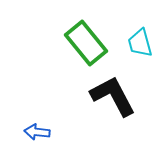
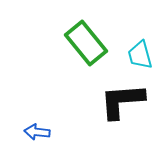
cyan trapezoid: moved 12 px down
black L-shape: moved 9 px right, 5 px down; rotated 66 degrees counterclockwise
